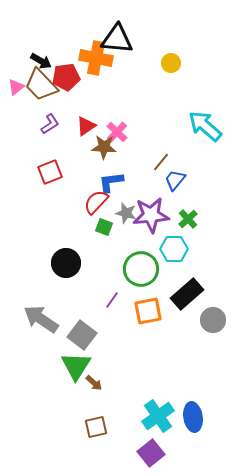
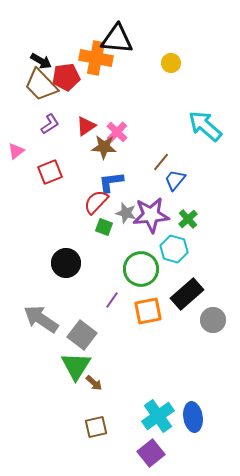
pink triangle: moved 64 px down
cyan hexagon: rotated 16 degrees clockwise
